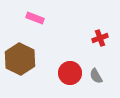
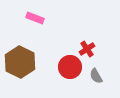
red cross: moved 13 px left, 11 px down; rotated 14 degrees counterclockwise
brown hexagon: moved 3 px down
red circle: moved 6 px up
